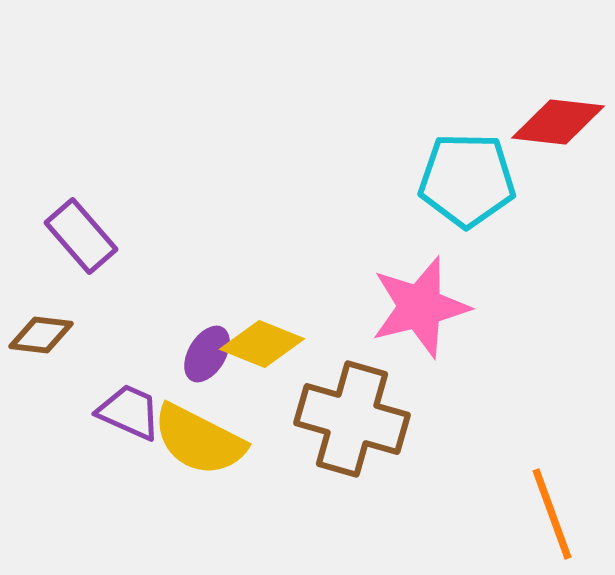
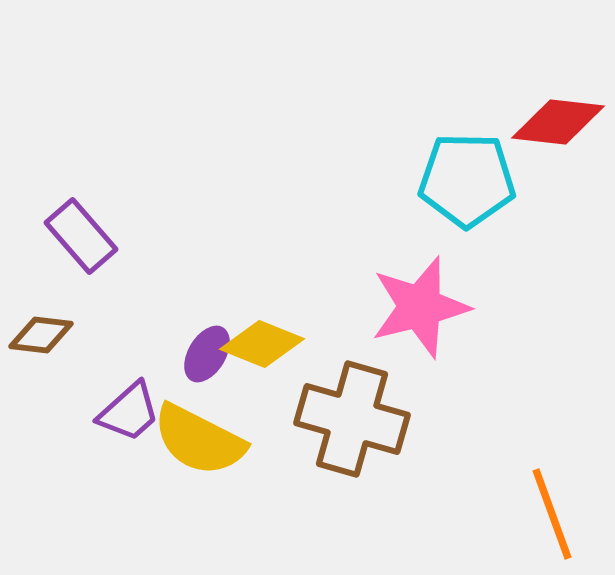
purple trapezoid: rotated 114 degrees clockwise
